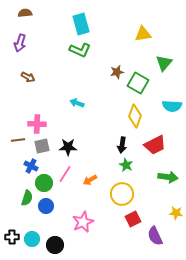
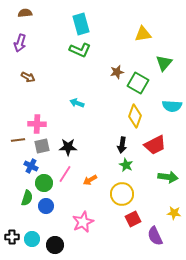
yellow star: moved 2 px left
